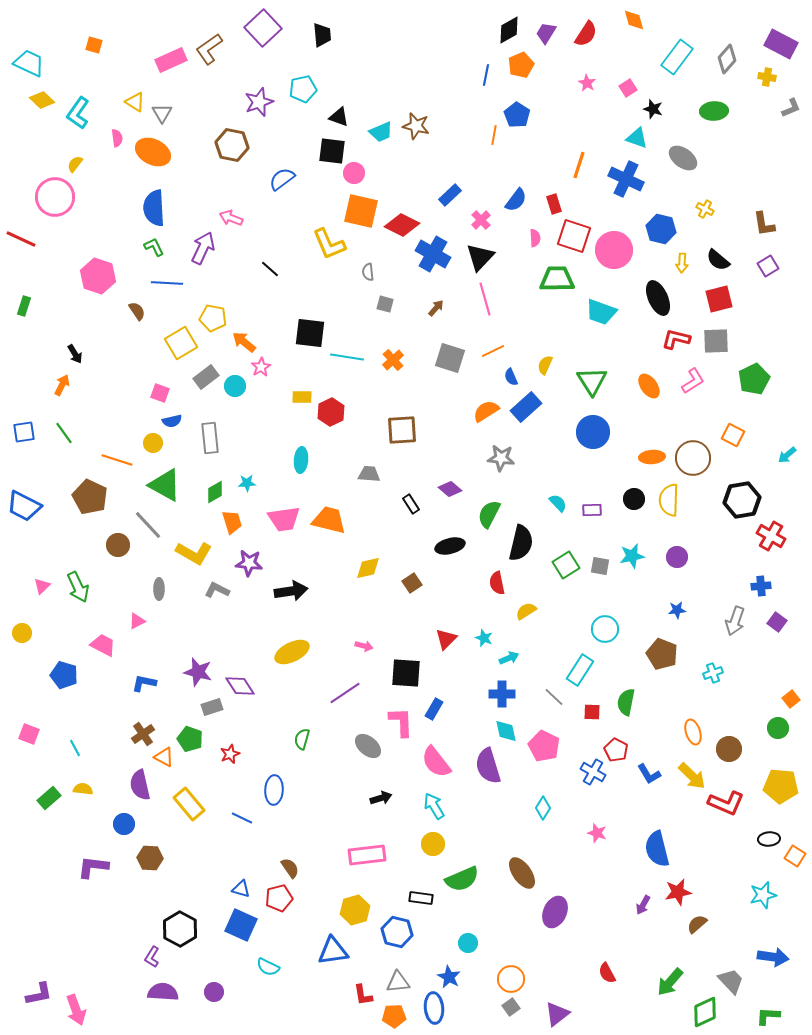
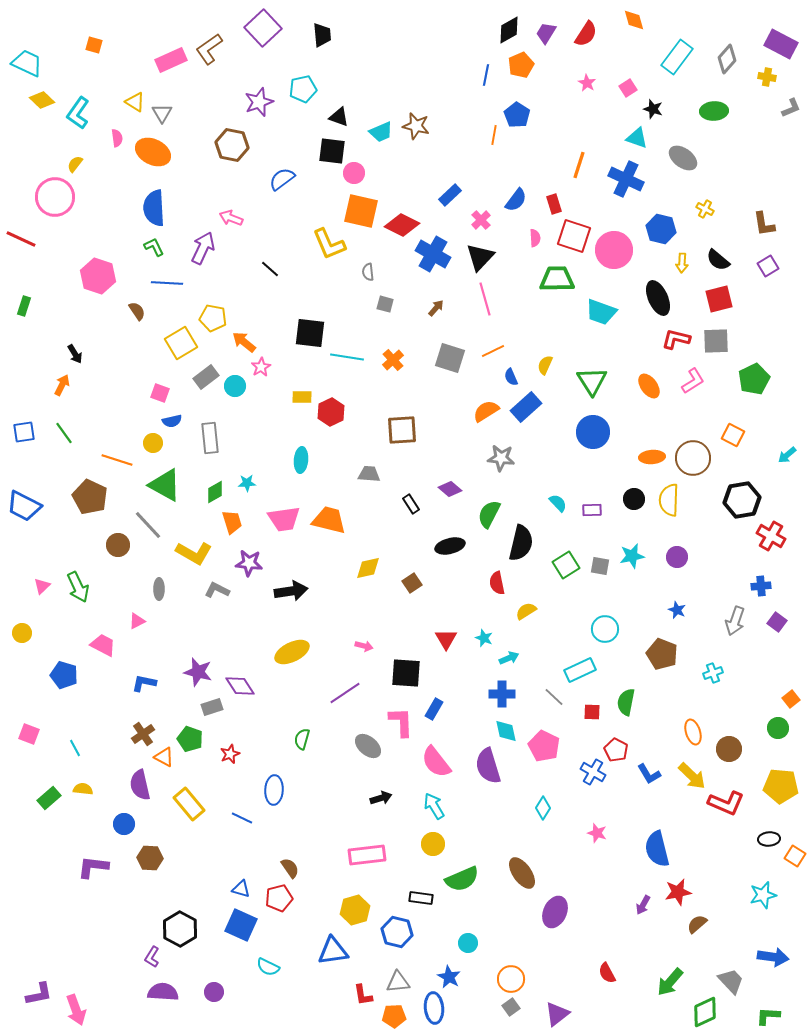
cyan trapezoid at (29, 63): moved 2 px left
blue star at (677, 610): rotated 30 degrees clockwise
red triangle at (446, 639): rotated 15 degrees counterclockwise
cyan rectangle at (580, 670): rotated 32 degrees clockwise
